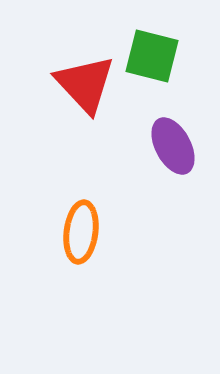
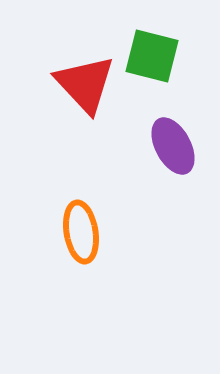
orange ellipse: rotated 16 degrees counterclockwise
